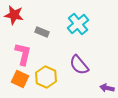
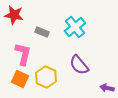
cyan cross: moved 3 px left, 3 px down
